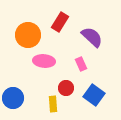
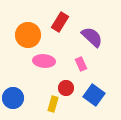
yellow rectangle: rotated 21 degrees clockwise
